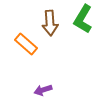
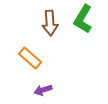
orange rectangle: moved 4 px right, 14 px down
